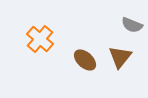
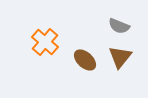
gray semicircle: moved 13 px left, 1 px down
orange cross: moved 5 px right, 3 px down
